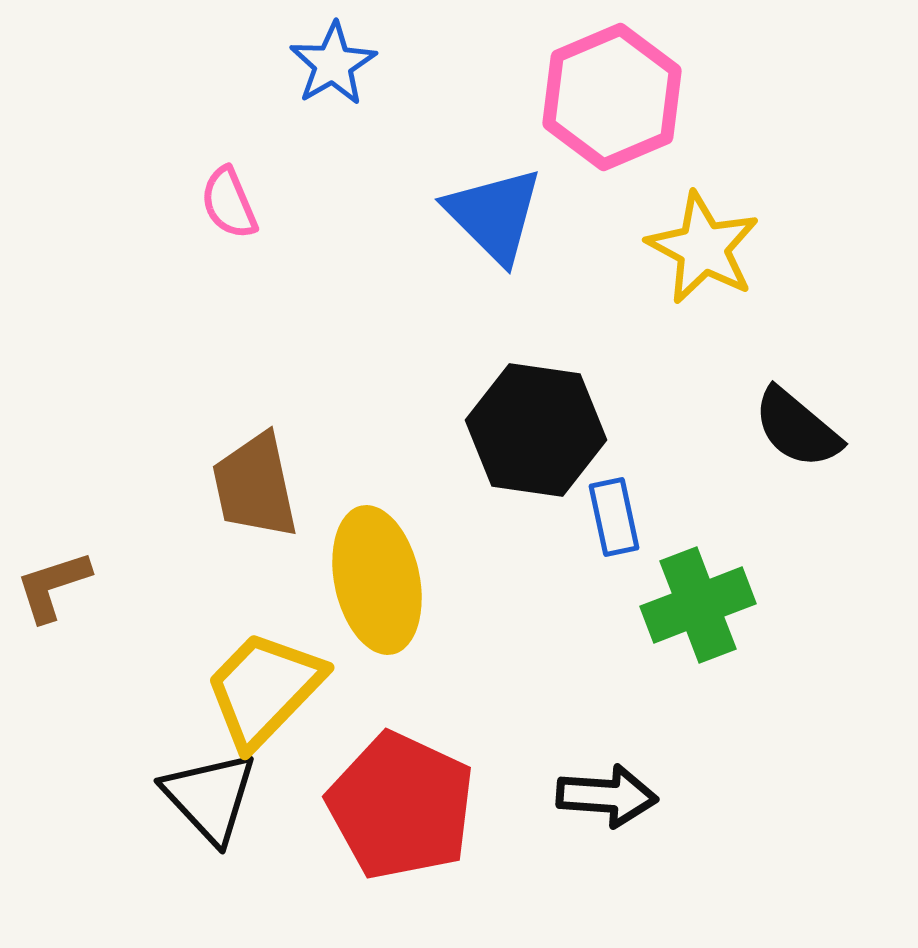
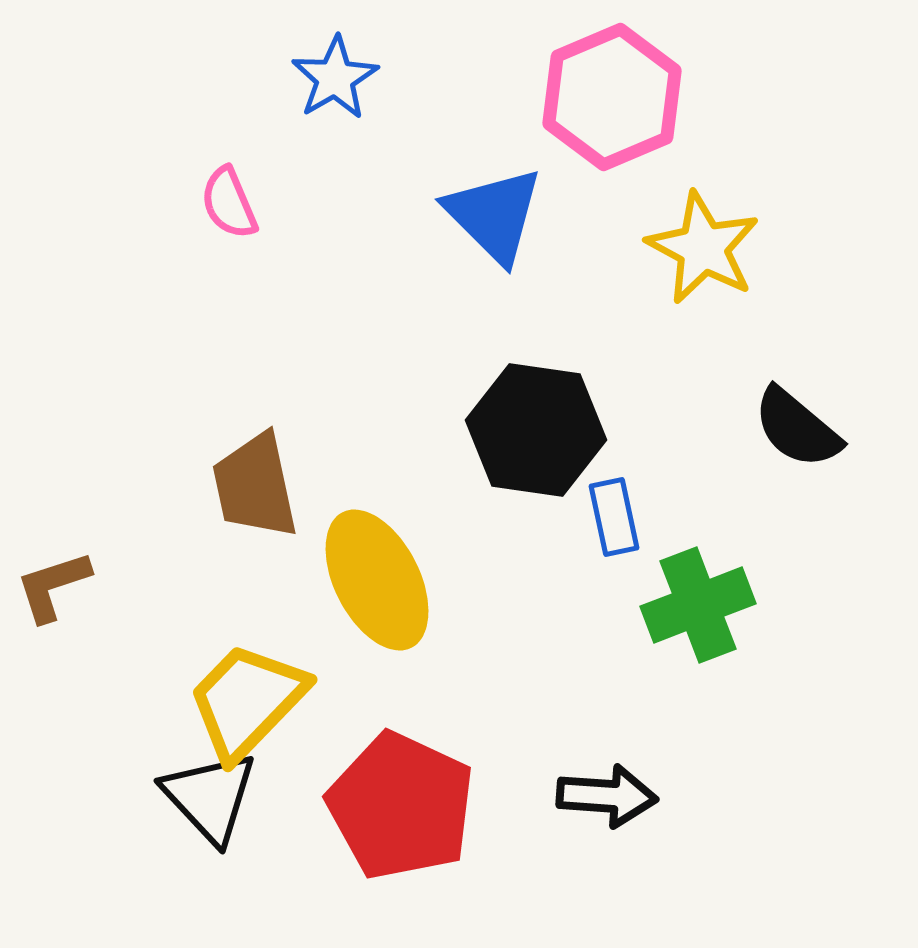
blue star: moved 2 px right, 14 px down
yellow ellipse: rotated 15 degrees counterclockwise
yellow trapezoid: moved 17 px left, 12 px down
